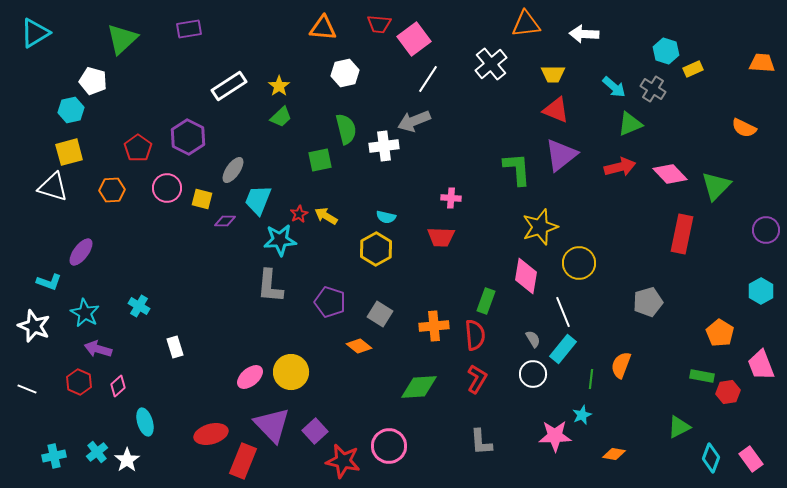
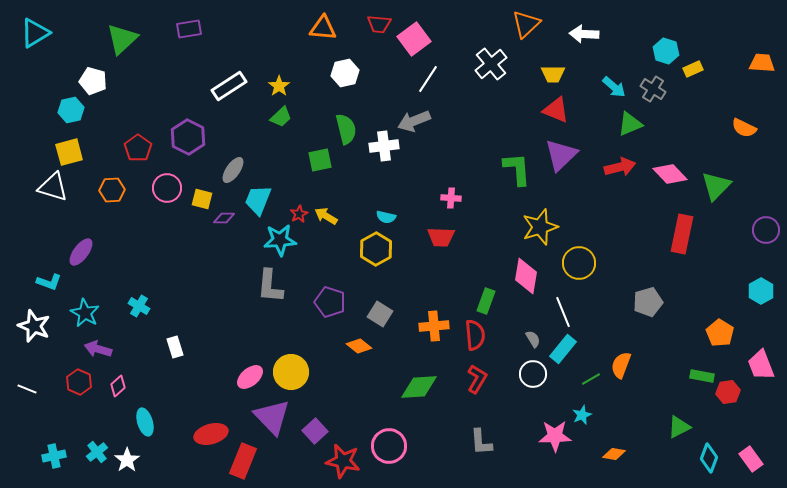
orange triangle at (526, 24): rotated 36 degrees counterclockwise
purple triangle at (561, 155): rotated 6 degrees counterclockwise
purple diamond at (225, 221): moved 1 px left, 3 px up
green line at (591, 379): rotated 54 degrees clockwise
purple triangle at (272, 425): moved 8 px up
cyan diamond at (711, 458): moved 2 px left
